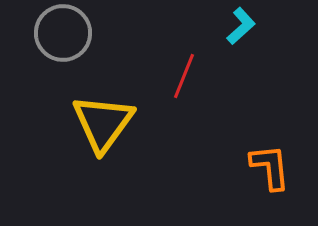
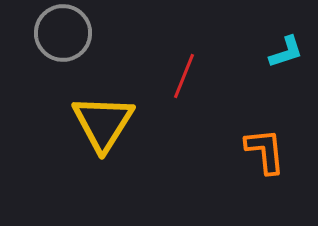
cyan L-shape: moved 45 px right, 26 px down; rotated 24 degrees clockwise
yellow triangle: rotated 4 degrees counterclockwise
orange L-shape: moved 5 px left, 16 px up
